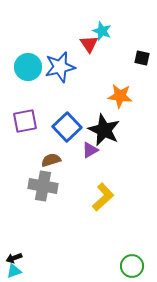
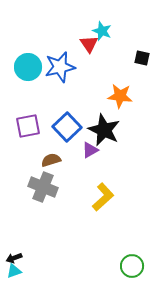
purple square: moved 3 px right, 5 px down
gray cross: moved 1 px down; rotated 12 degrees clockwise
